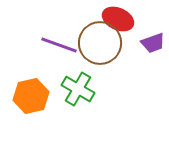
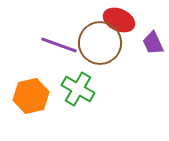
red ellipse: moved 1 px right, 1 px down
purple trapezoid: rotated 85 degrees clockwise
